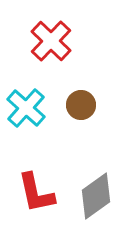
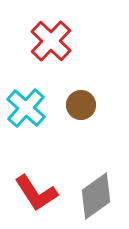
red L-shape: rotated 21 degrees counterclockwise
